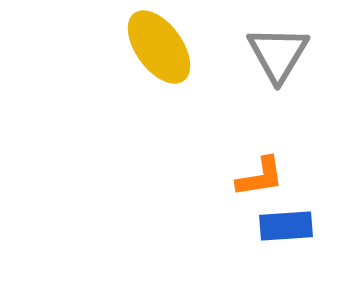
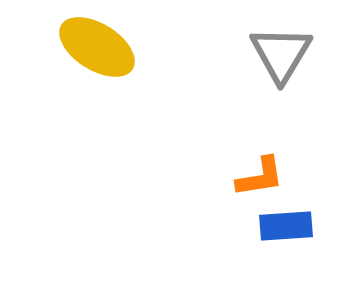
yellow ellipse: moved 62 px left; rotated 22 degrees counterclockwise
gray triangle: moved 3 px right
